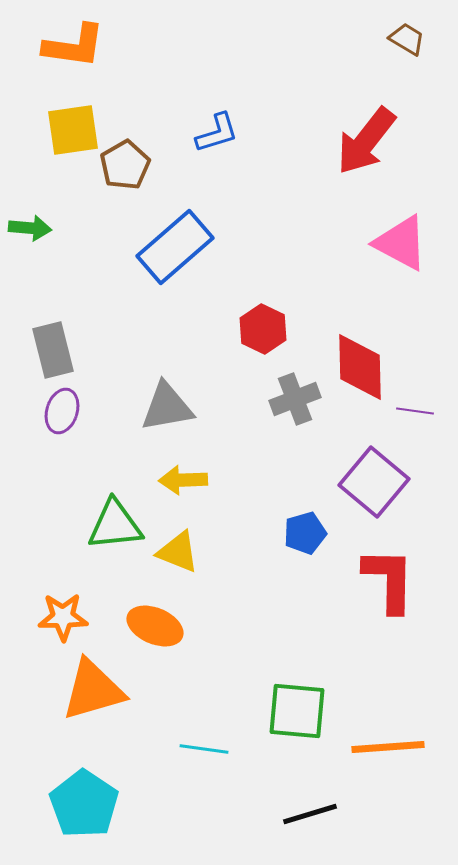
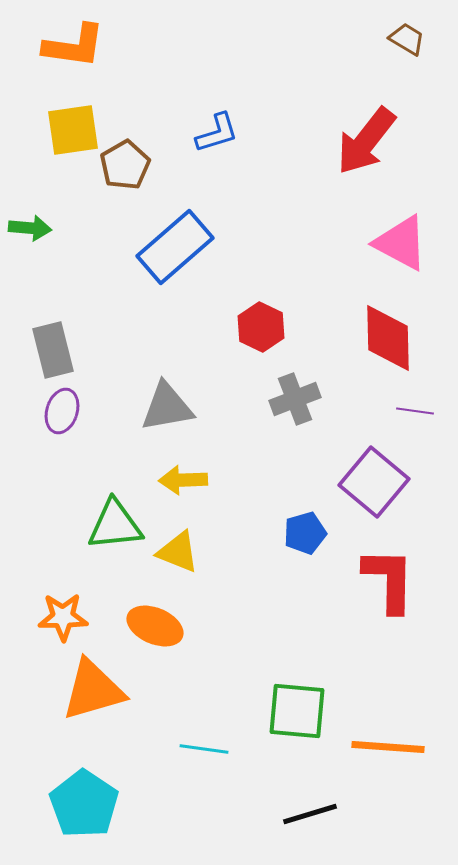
red hexagon: moved 2 px left, 2 px up
red diamond: moved 28 px right, 29 px up
orange line: rotated 8 degrees clockwise
